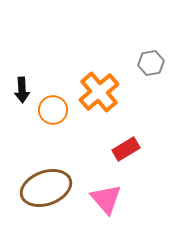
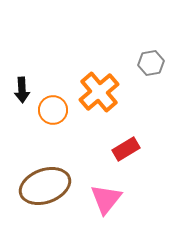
brown ellipse: moved 1 px left, 2 px up
pink triangle: rotated 20 degrees clockwise
